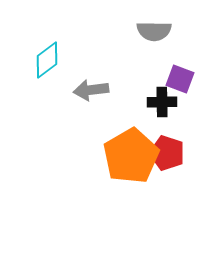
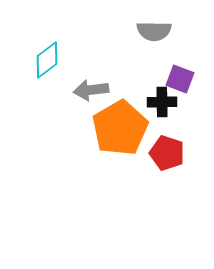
orange pentagon: moved 11 px left, 28 px up
